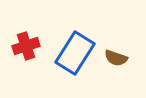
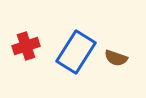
blue rectangle: moved 1 px right, 1 px up
